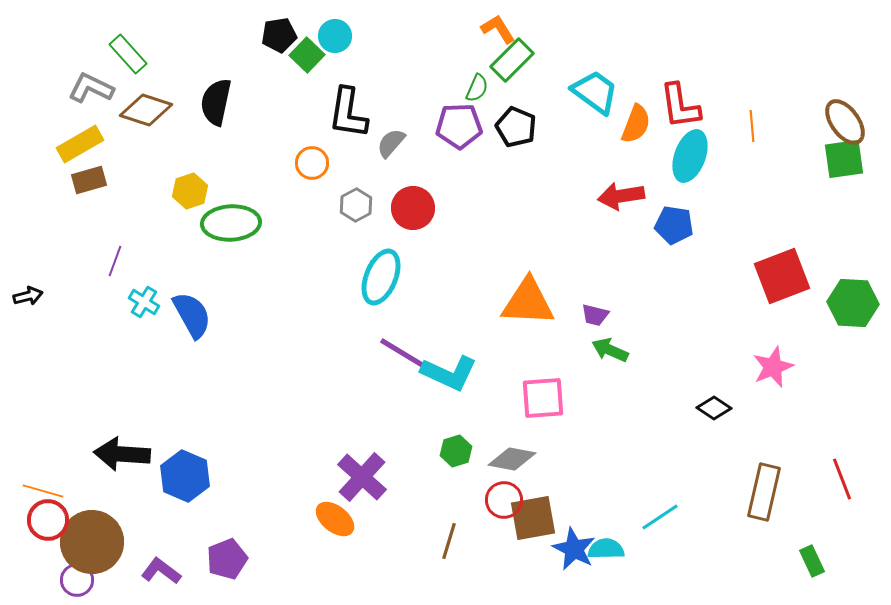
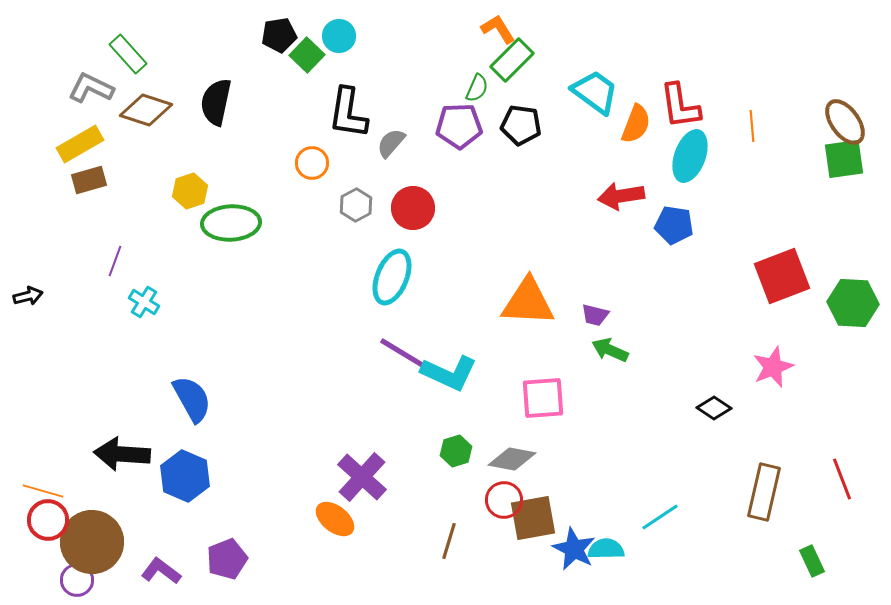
cyan circle at (335, 36): moved 4 px right
black pentagon at (516, 127): moved 5 px right, 2 px up; rotated 15 degrees counterclockwise
cyan ellipse at (381, 277): moved 11 px right
blue semicircle at (192, 315): moved 84 px down
